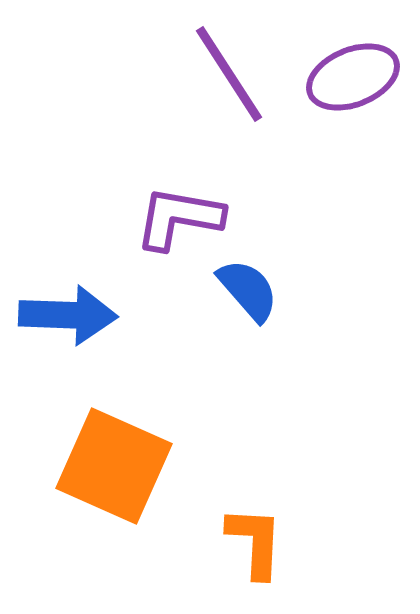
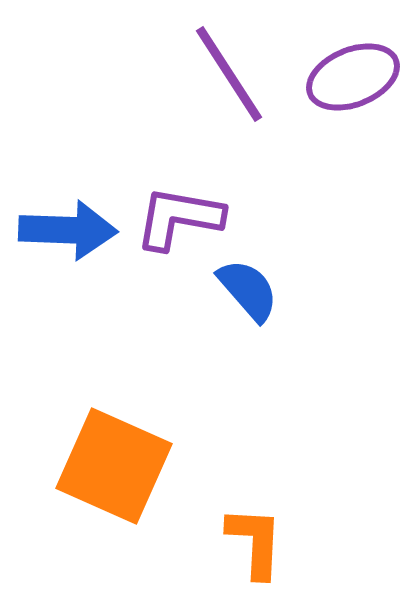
blue arrow: moved 85 px up
